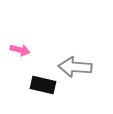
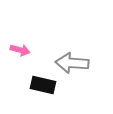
gray arrow: moved 3 px left, 4 px up
